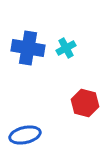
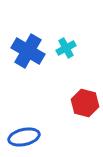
blue cross: moved 3 px down; rotated 20 degrees clockwise
blue ellipse: moved 1 px left, 2 px down
